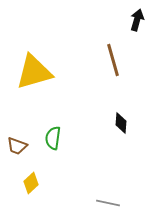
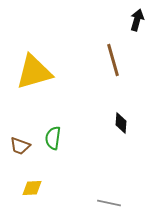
brown trapezoid: moved 3 px right
yellow diamond: moved 1 px right, 5 px down; rotated 40 degrees clockwise
gray line: moved 1 px right
